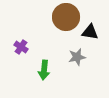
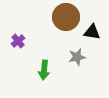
black triangle: moved 2 px right
purple cross: moved 3 px left, 6 px up; rotated 16 degrees clockwise
